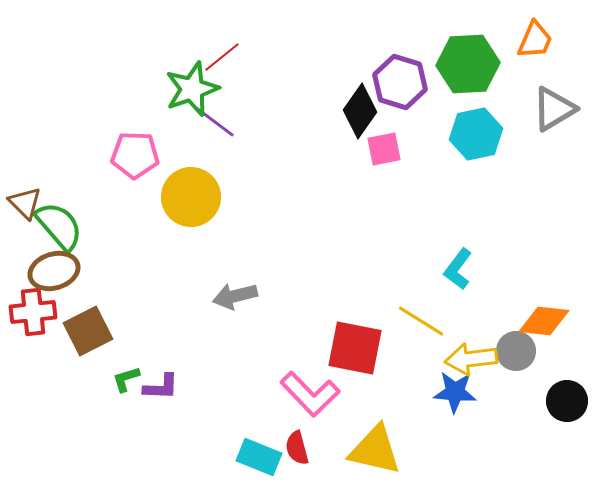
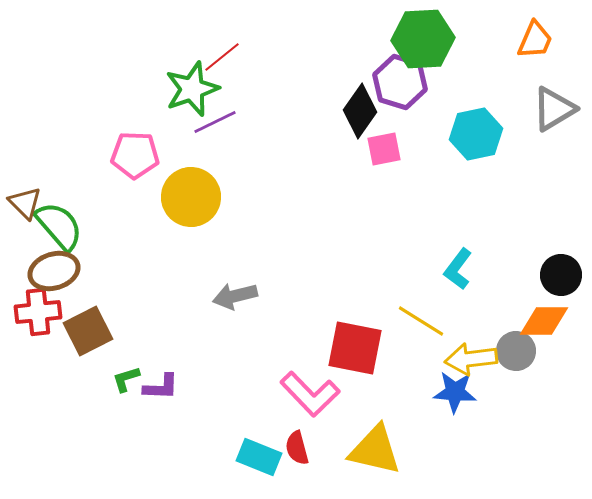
green hexagon: moved 45 px left, 25 px up
purple line: rotated 63 degrees counterclockwise
red cross: moved 5 px right
orange diamond: rotated 6 degrees counterclockwise
black circle: moved 6 px left, 126 px up
